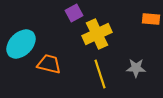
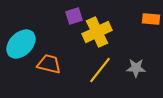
purple square: moved 3 px down; rotated 12 degrees clockwise
yellow cross: moved 2 px up
yellow line: moved 4 px up; rotated 56 degrees clockwise
